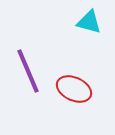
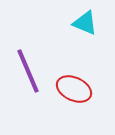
cyan triangle: moved 4 px left, 1 px down; rotated 8 degrees clockwise
